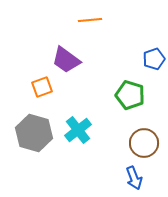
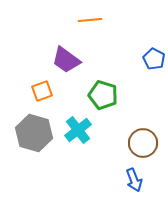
blue pentagon: rotated 25 degrees counterclockwise
orange square: moved 4 px down
green pentagon: moved 27 px left
brown circle: moved 1 px left
blue arrow: moved 2 px down
